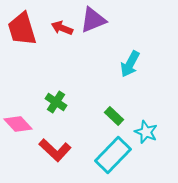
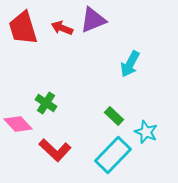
red trapezoid: moved 1 px right, 1 px up
green cross: moved 10 px left, 1 px down
